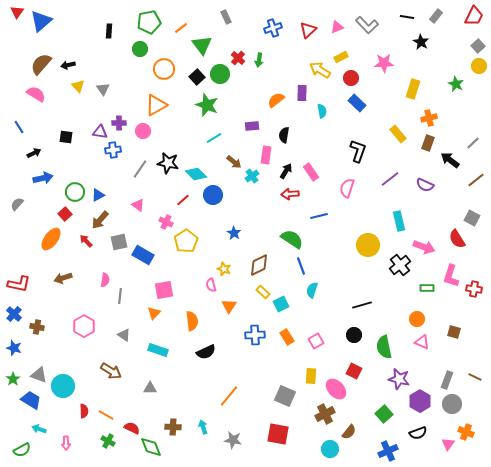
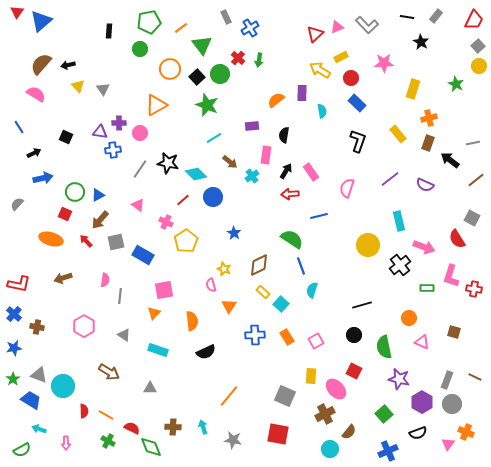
red trapezoid at (474, 16): moved 4 px down
blue cross at (273, 28): moved 23 px left; rotated 12 degrees counterclockwise
red triangle at (308, 30): moved 7 px right, 4 px down
orange circle at (164, 69): moved 6 px right
pink circle at (143, 131): moved 3 px left, 2 px down
black square at (66, 137): rotated 16 degrees clockwise
gray line at (473, 143): rotated 32 degrees clockwise
black L-shape at (358, 151): moved 10 px up
brown arrow at (234, 162): moved 4 px left
blue circle at (213, 195): moved 2 px down
red square at (65, 214): rotated 24 degrees counterclockwise
orange ellipse at (51, 239): rotated 70 degrees clockwise
gray square at (119, 242): moved 3 px left
cyan square at (281, 304): rotated 21 degrees counterclockwise
orange circle at (417, 319): moved 8 px left, 1 px up
blue star at (14, 348): rotated 28 degrees counterclockwise
brown arrow at (111, 371): moved 2 px left, 1 px down
purple hexagon at (420, 401): moved 2 px right, 1 px down
